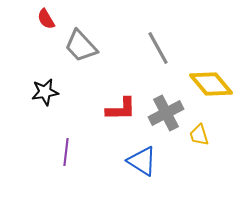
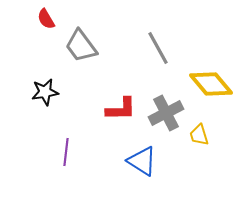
gray trapezoid: rotated 6 degrees clockwise
